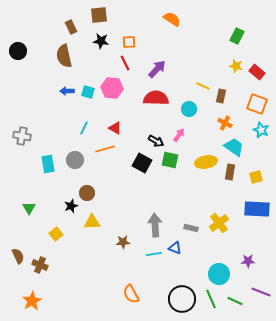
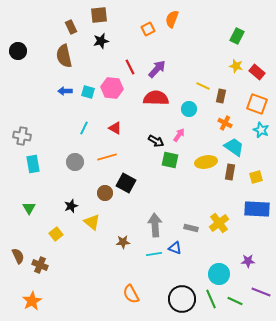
orange semicircle at (172, 19): rotated 102 degrees counterclockwise
black star at (101, 41): rotated 21 degrees counterclockwise
orange square at (129, 42): moved 19 px right, 13 px up; rotated 24 degrees counterclockwise
red line at (125, 63): moved 5 px right, 4 px down
blue arrow at (67, 91): moved 2 px left
orange line at (105, 149): moved 2 px right, 8 px down
gray circle at (75, 160): moved 2 px down
black square at (142, 163): moved 16 px left, 20 px down
cyan rectangle at (48, 164): moved 15 px left
brown circle at (87, 193): moved 18 px right
yellow triangle at (92, 222): rotated 42 degrees clockwise
